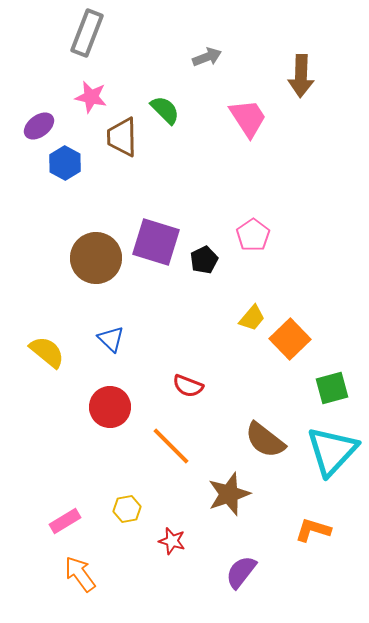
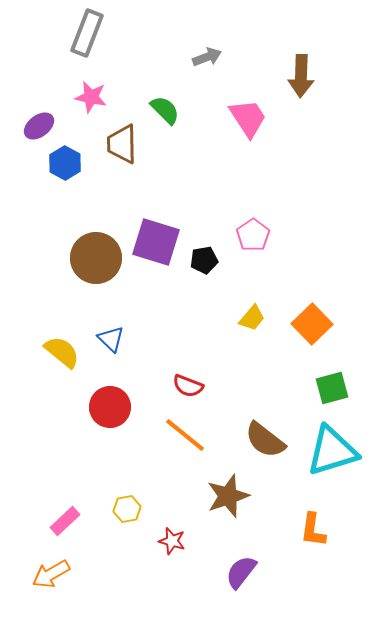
brown trapezoid: moved 7 px down
black pentagon: rotated 16 degrees clockwise
orange square: moved 22 px right, 15 px up
yellow semicircle: moved 15 px right
orange line: moved 14 px right, 11 px up; rotated 6 degrees counterclockwise
cyan triangle: rotated 30 degrees clockwise
brown star: moved 1 px left, 2 px down
pink rectangle: rotated 12 degrees counterclockwise
orange L-shape: rotated 99 degrees counterclockwise
orange arrow: moved 29 px left; rotated 84 degrees counterclockwise
